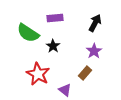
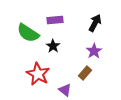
purple rectangle: moved 2 px down
